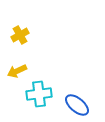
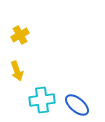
yellow arrow: rotated 84 degrees counterclockwise
cyan cross: moved 3 px right, 6 px down
